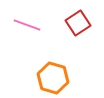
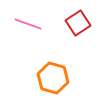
pink line: moved 1 px right, 1 px up
